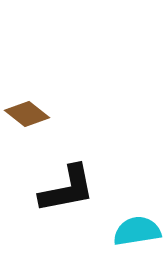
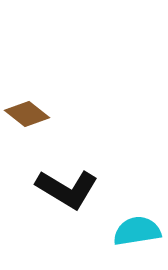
black L-shape: rotated 42 degrees clockwise
